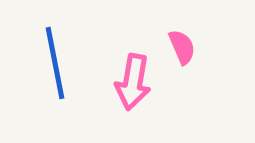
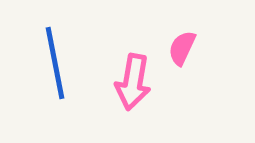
pink semicircle: moved 1 px down; rotated 132 degrees counterclockwise
